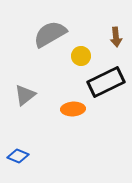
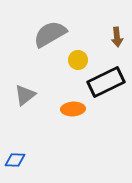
brown arrow: moved 1 px right
yellow circle: moved 3 px left, 4 px down
blue diamond: moved 3 px left, 4 px down; rotated 20 degrees counterclockwise
